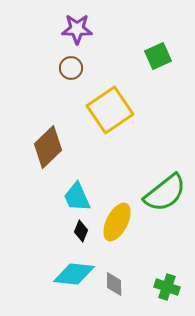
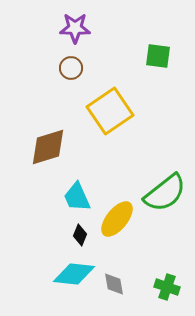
purple star: moved 2 px left, 1 px up
green square: rotated 32 degrees clockwise
yellow square: moved 1 px down
brown diamond: rotated 27 degrees clockwise
yellow ellipse: moved 3 px up; rotated 12 degrees clockwise
black diamond: moved 1 px left, 4 px down
gray diamond: rotated 10 degrees counterclockwise
